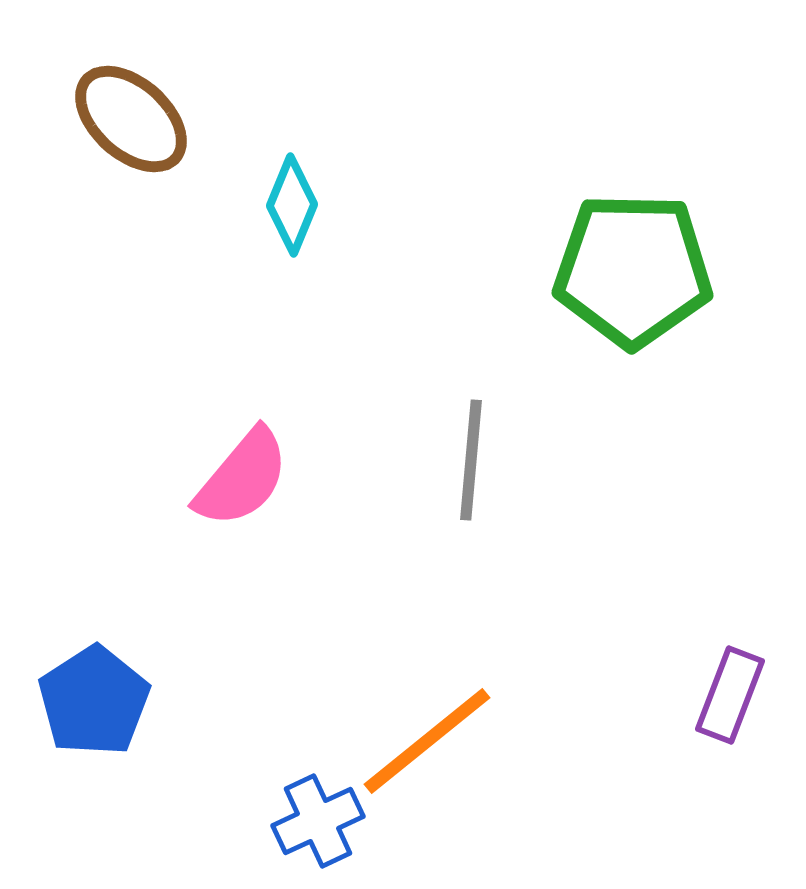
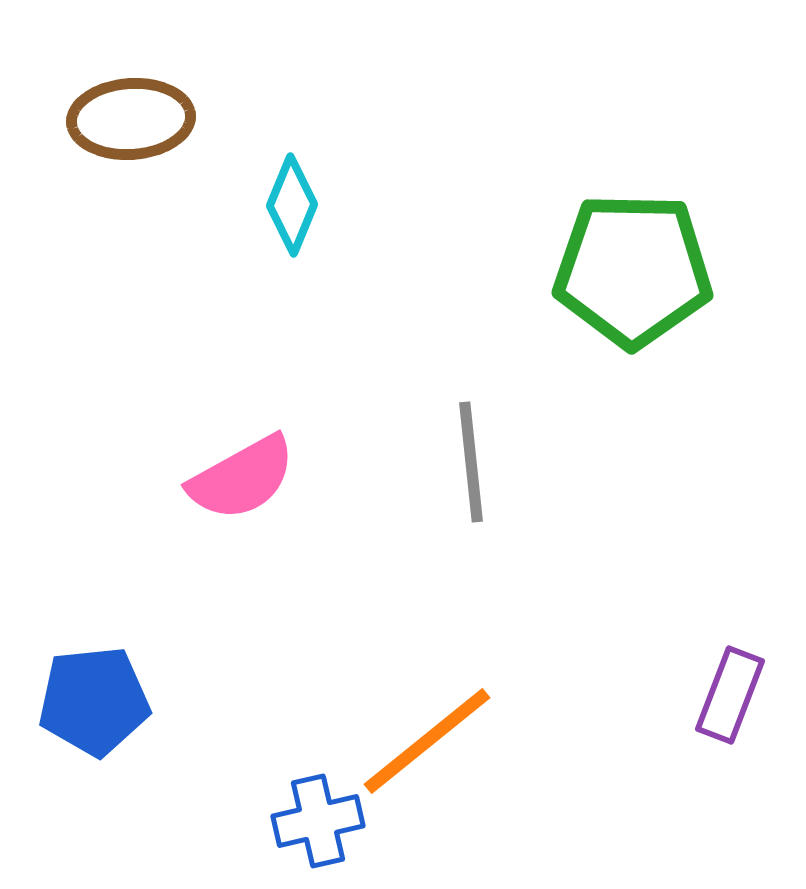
brown ellipse: rotated 46 degrees counterclockwise
gray line: moved 2 px down; rotated 11 degrees counterclockwise
pink semicircle: rotated 21 degrees clockwise
blue pentagon: rotated 27 degrees clockwise
blue cross: rotated 12 degrees clockwise
